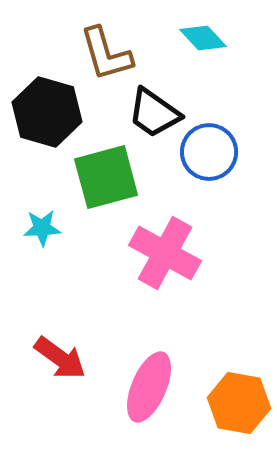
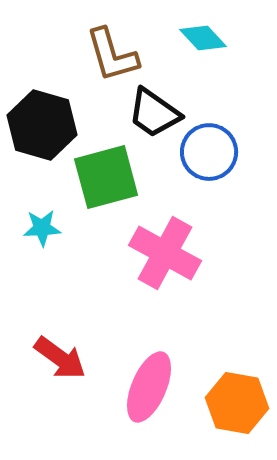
brown L-shape: moved 6 px right, 1 px down
black hexagon: moved 5 px left, 13 px down
orange hexagon: moved 2 px left
